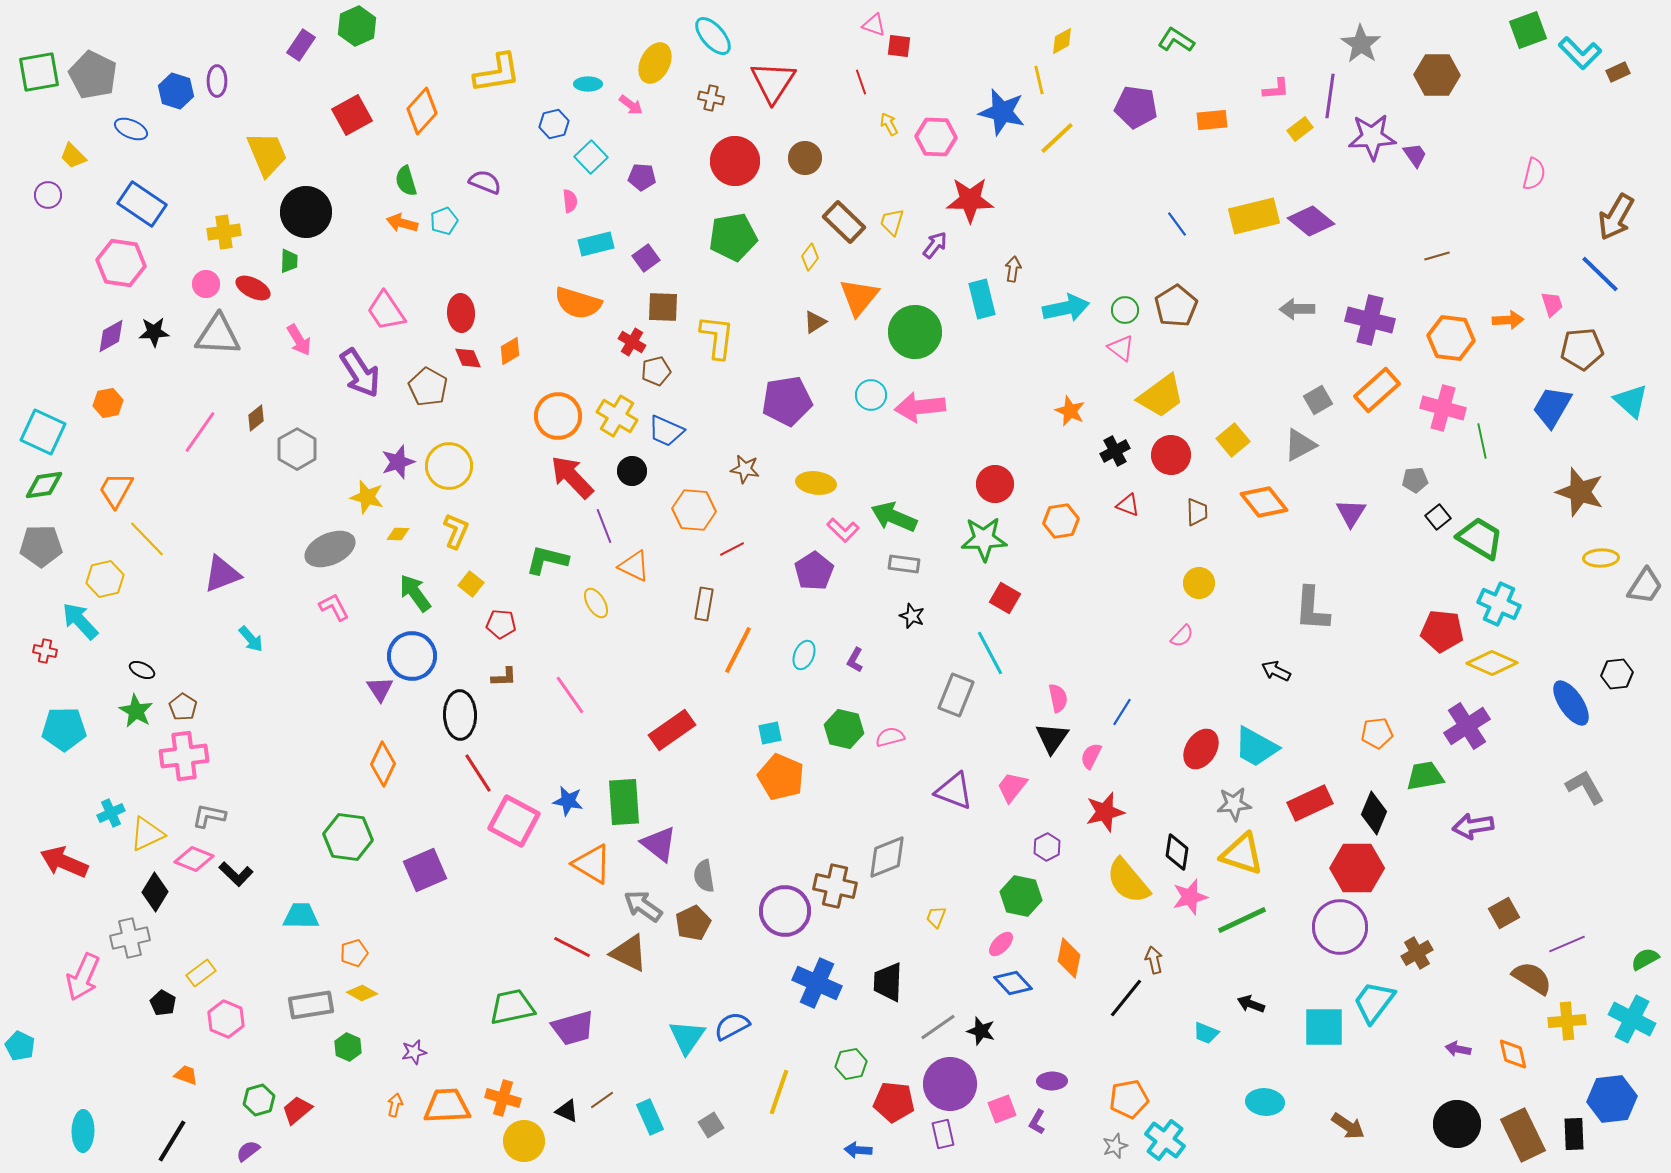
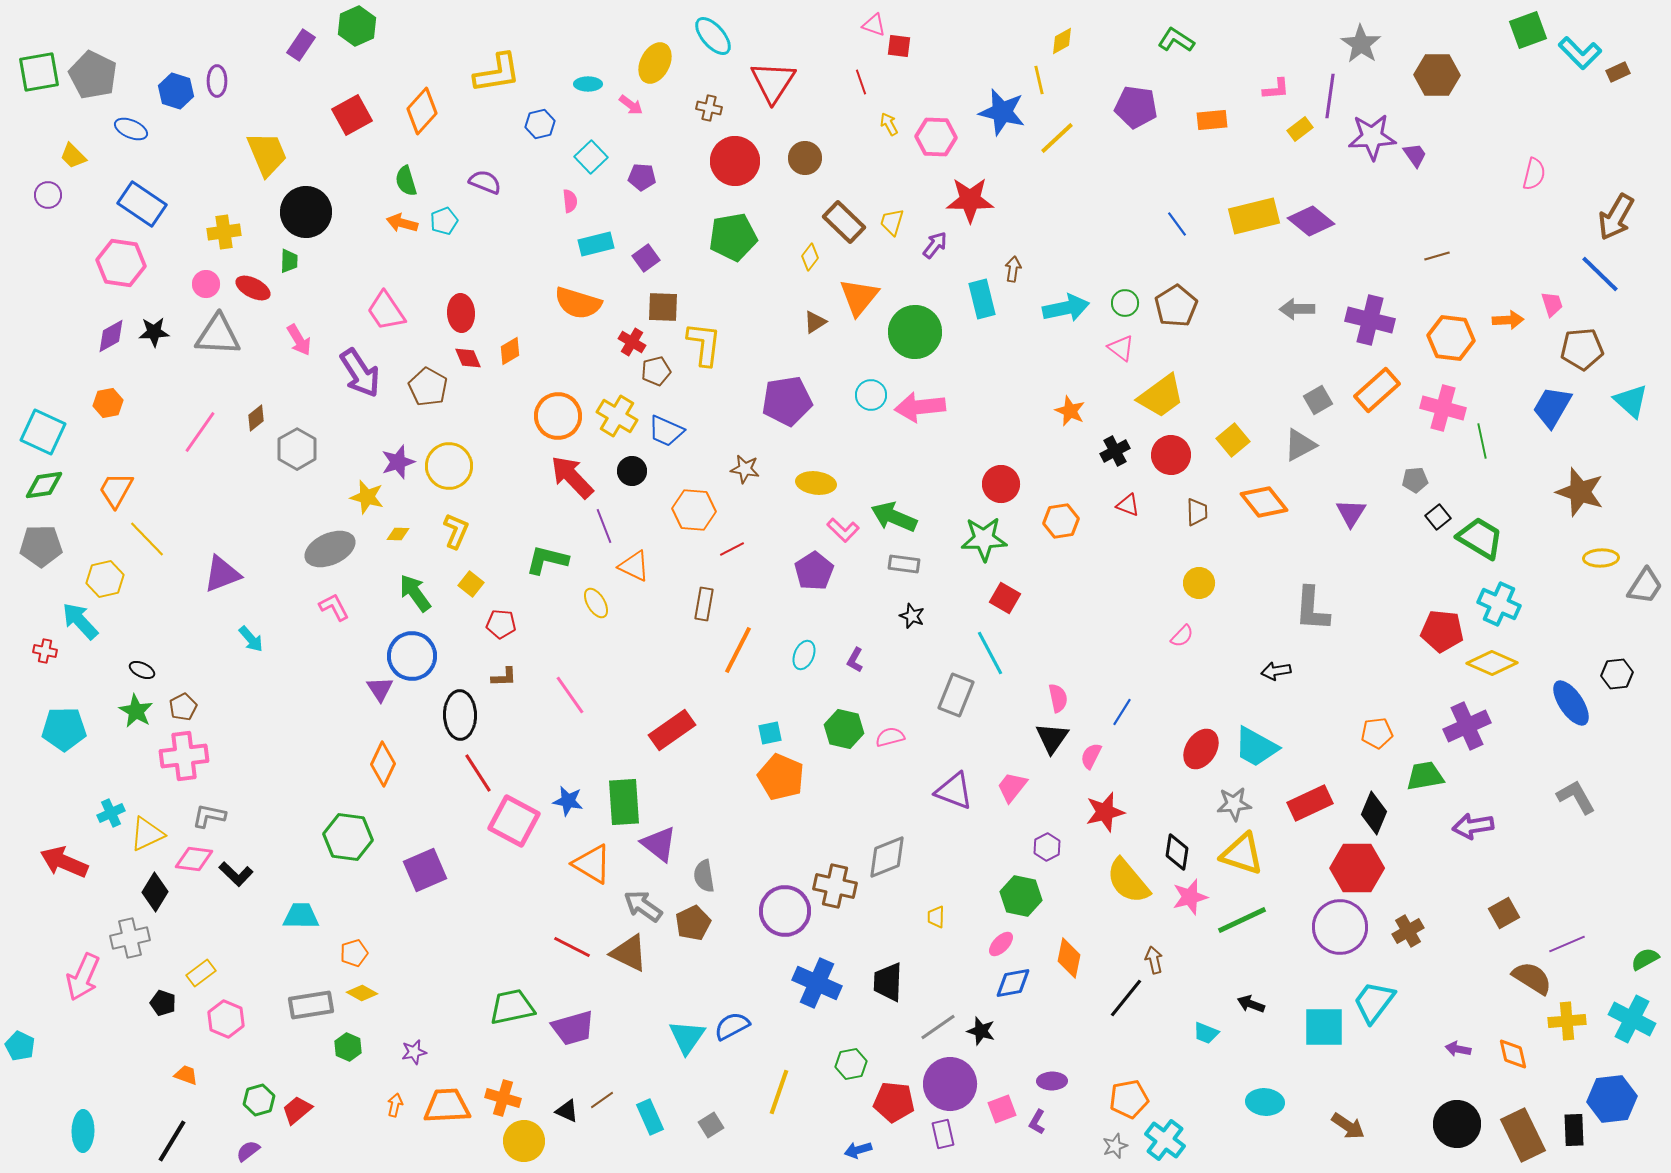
brown cross at (711, 98): moved 2 px left, 10 px down
blue hexagon at (554, 124): moved 14 px left
green circle at (1125, 310): moved 7 px up
yellow L-shape at (717, 337): moved 13 px left, 7 px down
red circle at (995, 484): moved 6 px right
black arrow at (1276, 671): rotated 36 degrees counterclockwise
brown pentagon at (183, 707): rotated 12 degrees clockwise
purple cross at (1467, 726): rotated 9 degrees clockwise
gray L-shape at (1585, 787): moved 9 px left, 10 px down
pink diamond at (194, 859): rotated 15 degrees counterclockwise
yellow trapezoid at (936, 917): rotated 20 degrees counterclockwise
brown cross at (1417, 953): moved 9 px left, 22 px up
blue diamond at (1013, 983): rotated 57 degrees counterclockwise
black pentagon at (163, 1003): rotated 10 degrees counterclockwise
black rectangle at (1574, 1134): moved 4 px up
blue arrow at (858, 1150): rotated 20 degrees counterclockwise
